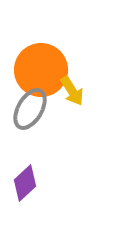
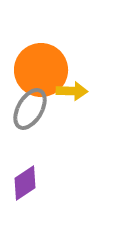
yellow arrow: rotated 56 degrees counterclockwise
purple diamond: rotated 9 degrees clockwise
